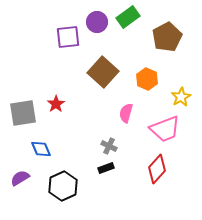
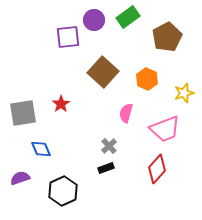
purple circle: moved 3 px left, 2 px up
yellow star: moved 3 px right, 4 px up; rotated 12 degrees clockwise
red star: moved 5 px right
gray cross: rotated 21 degrees clockwise
purple semicircle: rotated 12 degrees clockwise
black hexagon: moved 5 px down
